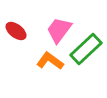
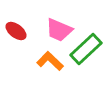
pink trapezoid: rotated 104 degrees counterclockwise
orange L-shape: rotated 8 degrees clockwise
